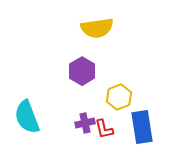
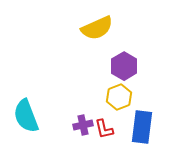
yellow semicircle: rotated 16 degrees counterclockwise
purple hexagon: moved 42 px right, 5 px up
cyan semicircle: moved 1 px left, 1 px up
purple cross: moved 2 px left, 2 px down
blue rectangle: rotated 16 degrees clockwise
